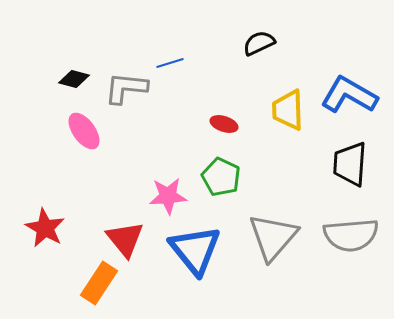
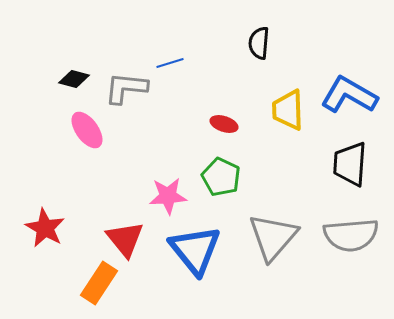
black semicircle: rotated 60 degrees counterclockwise
pink ellipse: moved 3 px right, 1 px up
